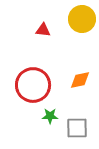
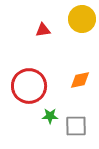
red triangle: rotated 14 degrees counterclockwise
red circle: moved 4 px left, 1 px down
gray square: moved 1 px left, 2 px up
